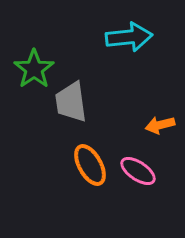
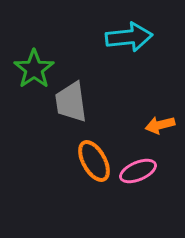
orange ellipse: moved 4 px right, 4 px up
pink ellipse: rotated 57 degrees counterclockwise
